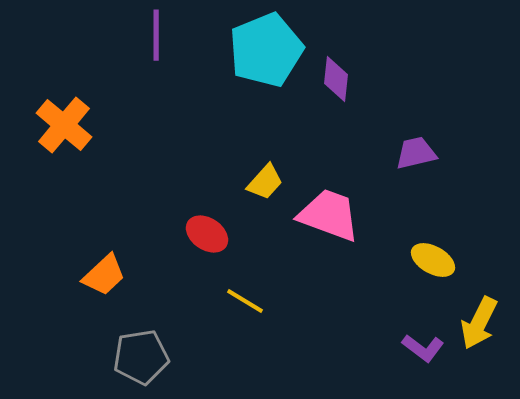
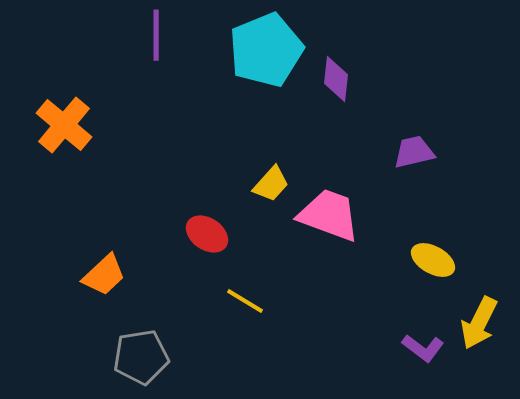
purple trapezoid: moved 2 px left, 1 px up
yellow trapezoid: moved 6 px right, 2 px down
